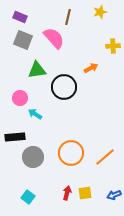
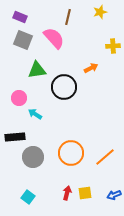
pink circle: moved 1 px left
